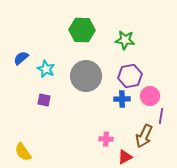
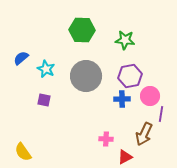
purple line: moved 2 px up
brown arrow: moved 2 px up
